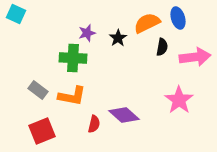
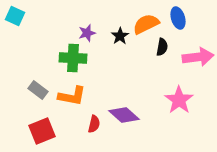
cyan square: moved 1 px left, 2 px down
orange semicircle: moved 1 px left, 1 px down
black star: moved 2 px right, 2 px up
pink arrow: moved 3 px right
